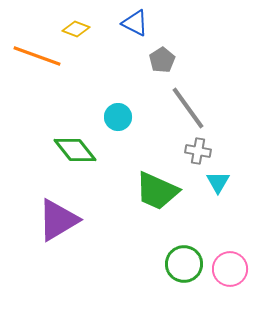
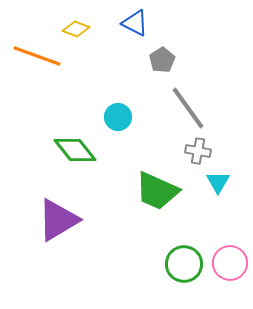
pink circle: moved 6 px up
